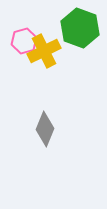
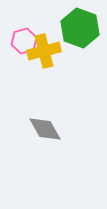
yellow cross: rotated 12 degrees clockwise
gray diamond: rotated 52 degrees counterclockwise
